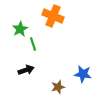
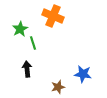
green line: moved 1 px up
black arrow: moved 1 px right, 1 px up; rotated 77 degrees counterclockwise
